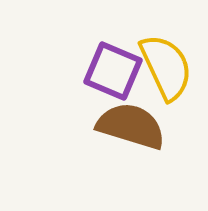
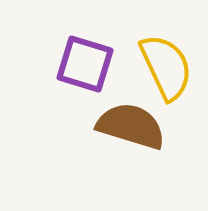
purple square: moved 28 px left, 7 px up; rotated 6 degrees counterclockwise
